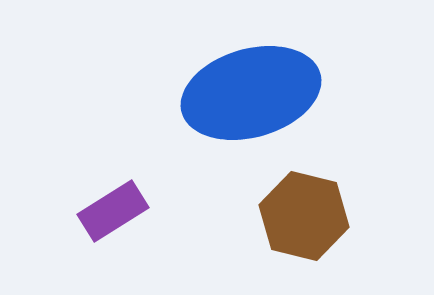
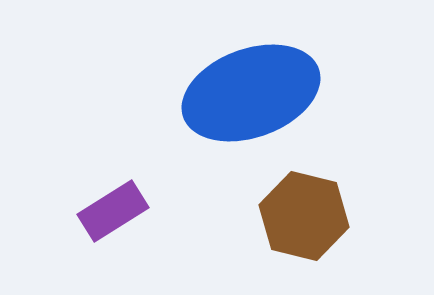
blue ellipse: rotated 4 degrees counterclockwise
